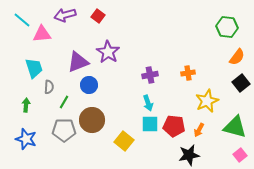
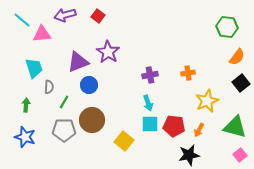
blue star: moved 1 px left, 2 px up
